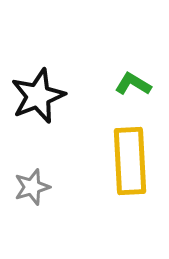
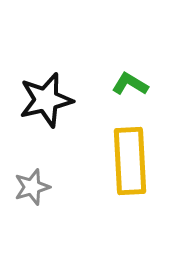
green L-shape: moved 3 px left
black star: moved 8 px right, 4 px down; rotated 8 degrees clockwise
